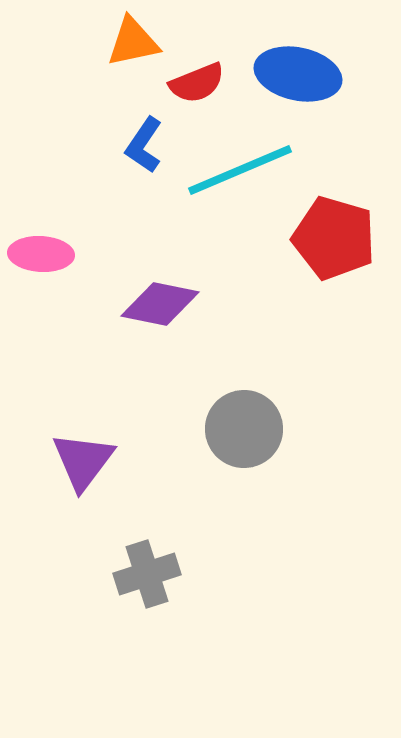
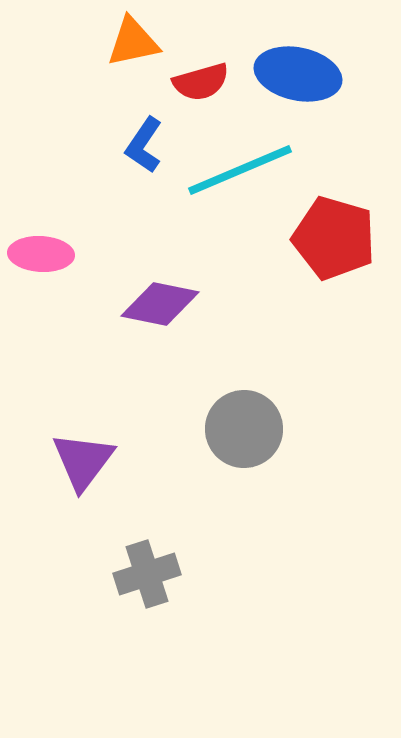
red semicircle: moved 4 px right, 1 px up; rotated 6 degrees clockwise
